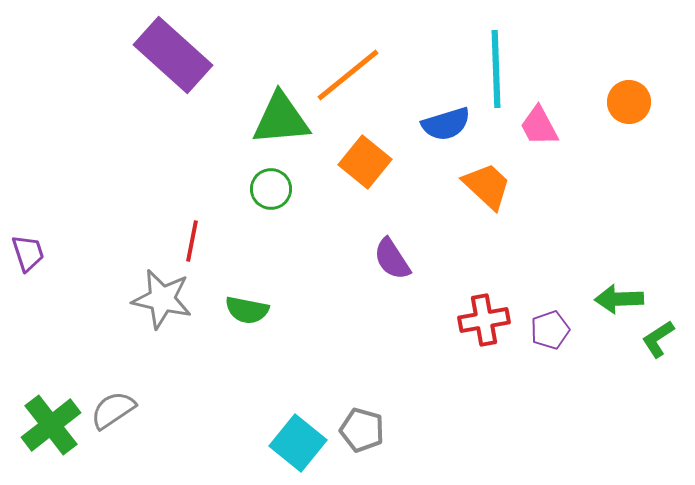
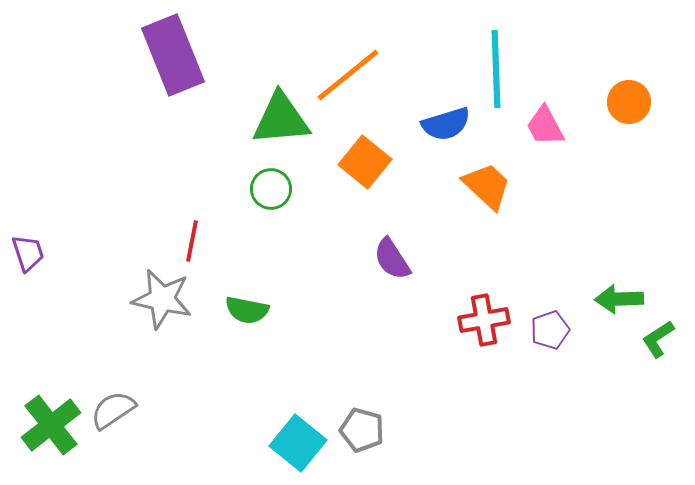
purple rectangle: rotated 26 degrees clockwise
pink trapezoid: moved 6 px right
